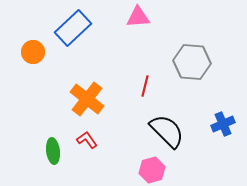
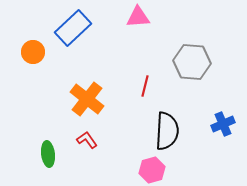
black semicircle: rotated 48 degrees clockwise
green ellipse: moved 5 px left, 3 px down
